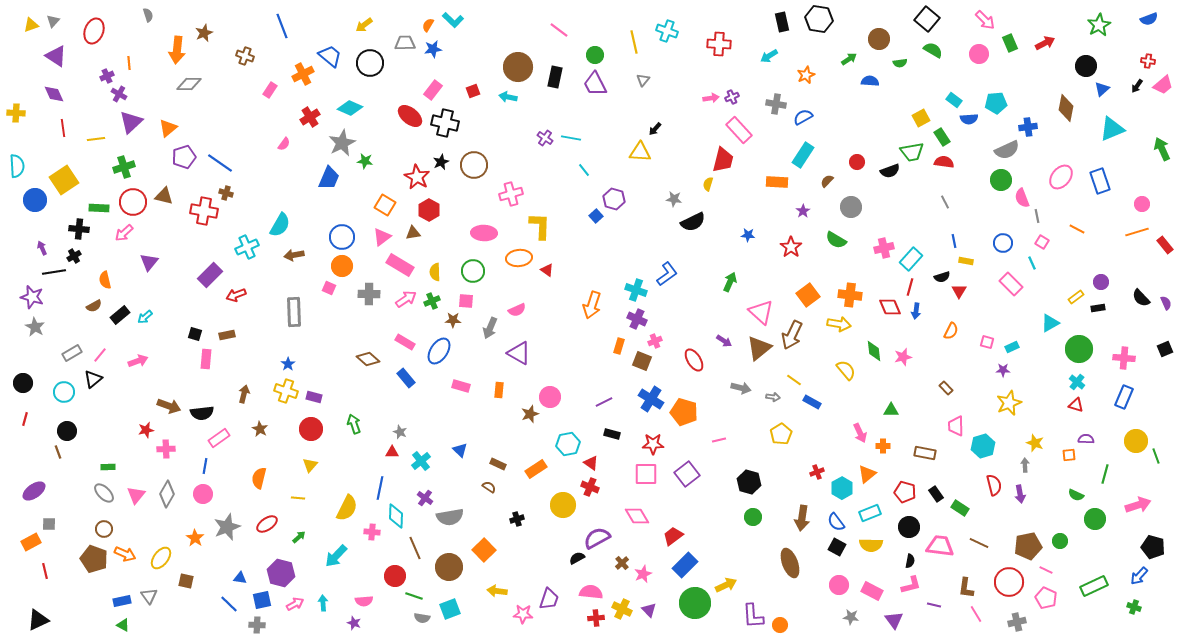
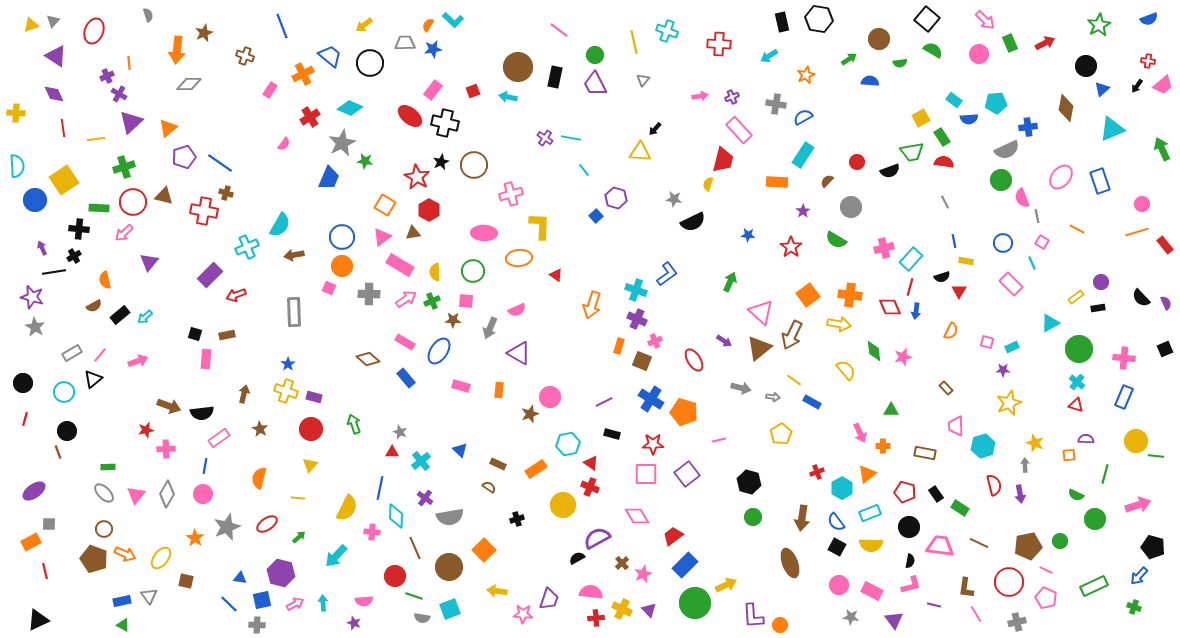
pink arrow at (711, 98): moved 11 px left, 2 px up
purple hexagon at (614, 199): moved 2 px right, 1 px up
red triangle at (547, 270): moved 9 px right, 5 px down
green line at (1156, 456): rotated 63 degrees counterclockwise
